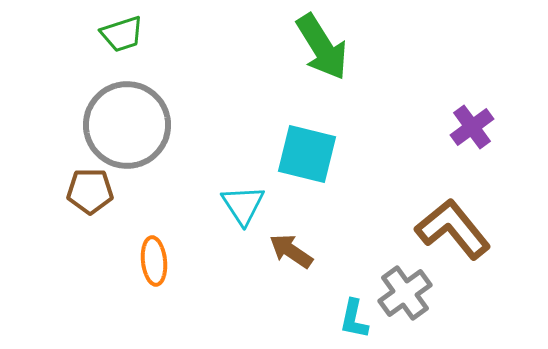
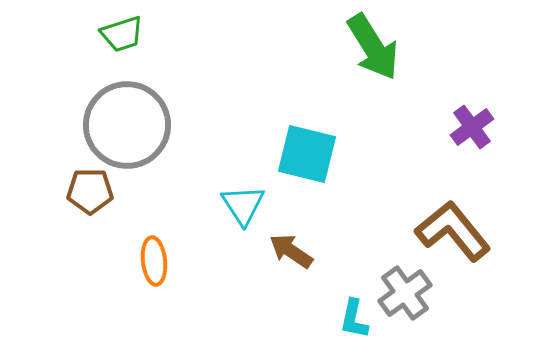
green arrow: moved 51 px right
brown L-shape: moved 2 px down
